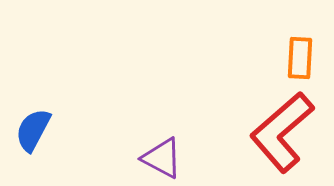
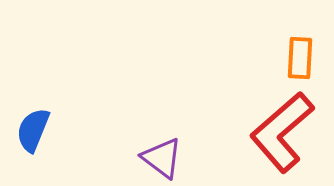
blue semicircle: rotated 6 degrees counterclockwise
purple triangle: rotated 9 degrees clockwise
